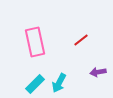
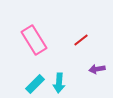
pink rectangle: moved 1 px left, 2 px up; rotated 20 degrees counterclockwise
purple arrow: moved 1 px left, 3 px up
cyan arrow: rotated 24 degrees counterclockwise
